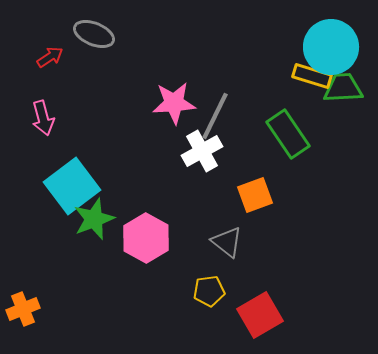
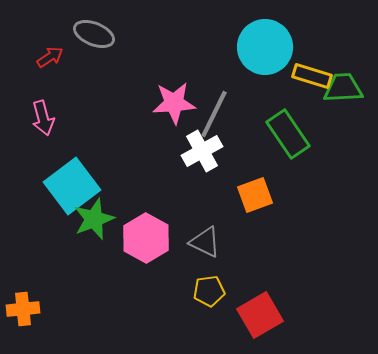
cyan circle: moved 66 px left
gray line: moved 1 px left, 2 px up
gray triangle: moved 22 px left; rotated 12 degrees counterclockwise
orange cross: rotated 16 degrees clockwise
